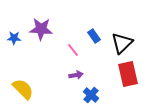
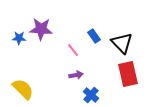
blue star: moved 5 px right
black triangle: rotated 30 degrees counterclockwise
